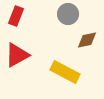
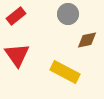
red rectangle: rotated 30 degrees clockwise
red triangle: rotated 36 degrees counterclockwise
